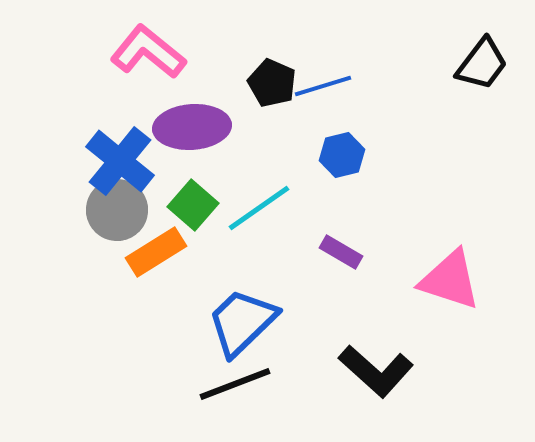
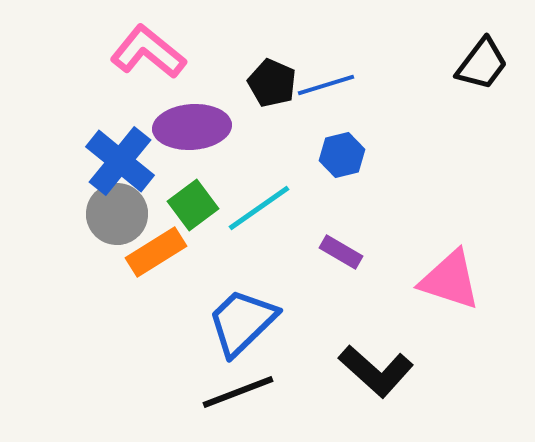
blue line: moved 3 px right, 1 px up
green square: rotated 12 degrees clockwise
gray circle: moved 4 px down
black line: moved 3 px right, 8 px down
